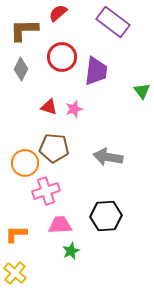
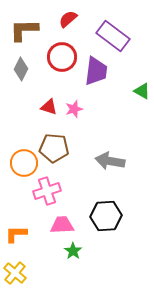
red semicircle: moved 10 px right, 6 px down
purple rectangle: moved 14 px down
green triangle: rotated 24 degrees counterclockwise
gray arrow: moved 2 px right, 4 px down
orange circle: moved 1 px left
pink cross: moved 1 px right
pink trapezoid: moved 2 px right
green star: moved 2 px right; rotated 12 degrees counterclockwise
